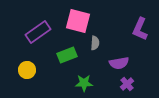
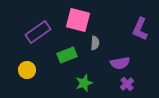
pink square: moved 1 px up
purple semicircle: moved 1 px right
green star: rotated 18 degrees counterclockwise
